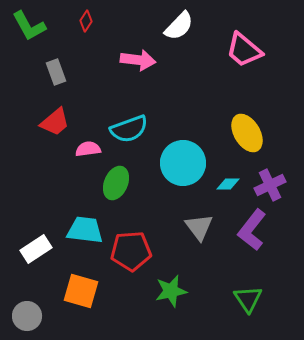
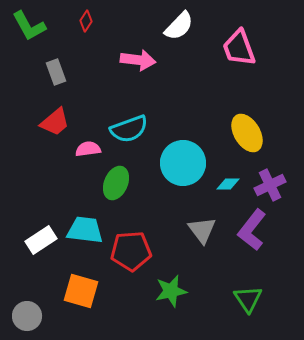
pink trapezoid: moved 5 px left, 2 px up; rotated 30 degrees clockwise
gray triangle: moved 3 px right, 3 px down
white rectangle: moved 5 px right, 9 px up
